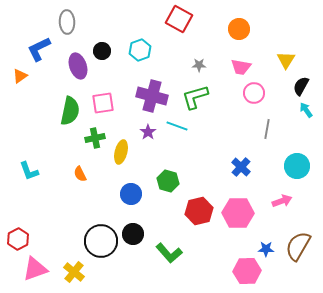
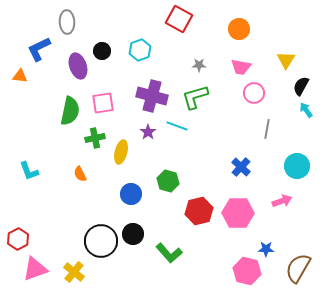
orange triangle at (20, 76): rotated 42 degrees clockwise
brown semicircle at (298, 246): moved 22 px down
pink hexagon at (247, 271): rotated 16 degrees clockwise
